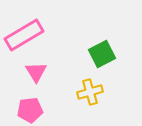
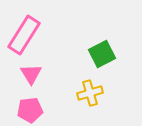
pink rectangle: rotated 27 degrees counterclockwise
pink triangle: moved 5 px left, 2 px down
yellow cross: moved 1 px down
